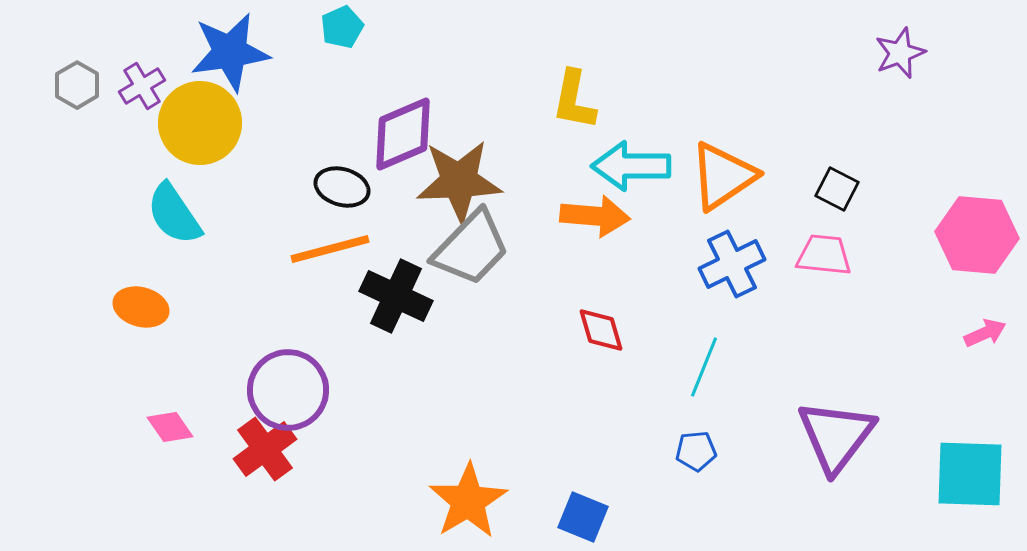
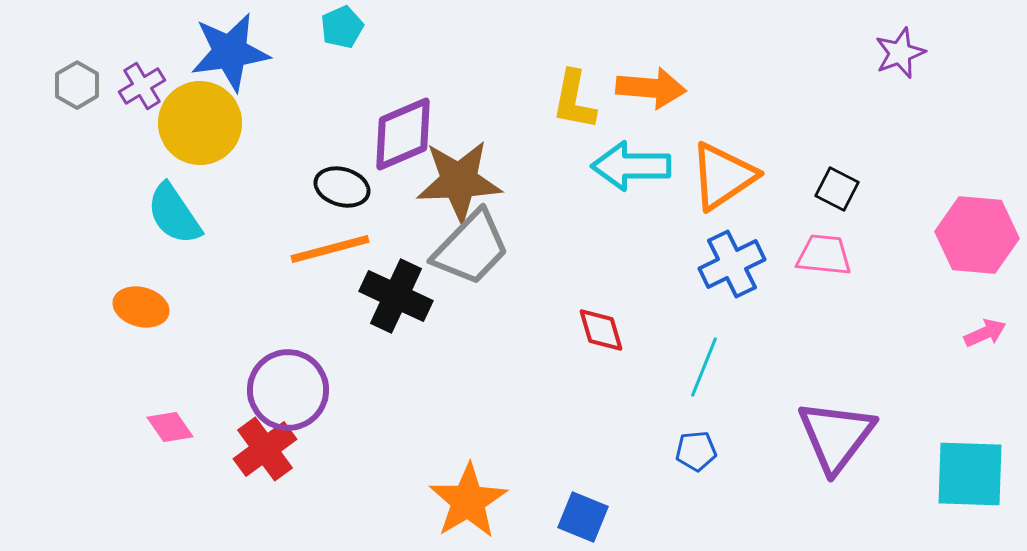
orange arrow: moved 56 px right, 128 px up
